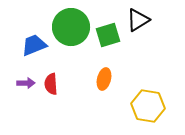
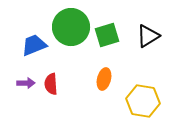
black triangle: moved 10 px right, 16 px down
green square: moved 1 px left
yellow hexagon: moved 5 px left, 5 px up
